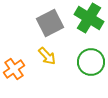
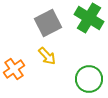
gray square: moved 2 px left
green circle: moved 2 px left, 17 px down
